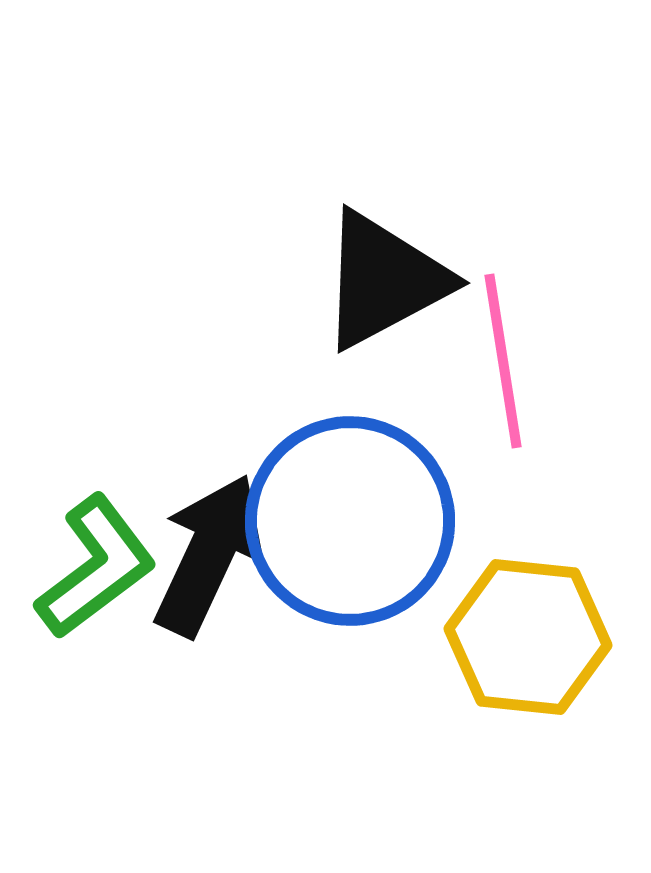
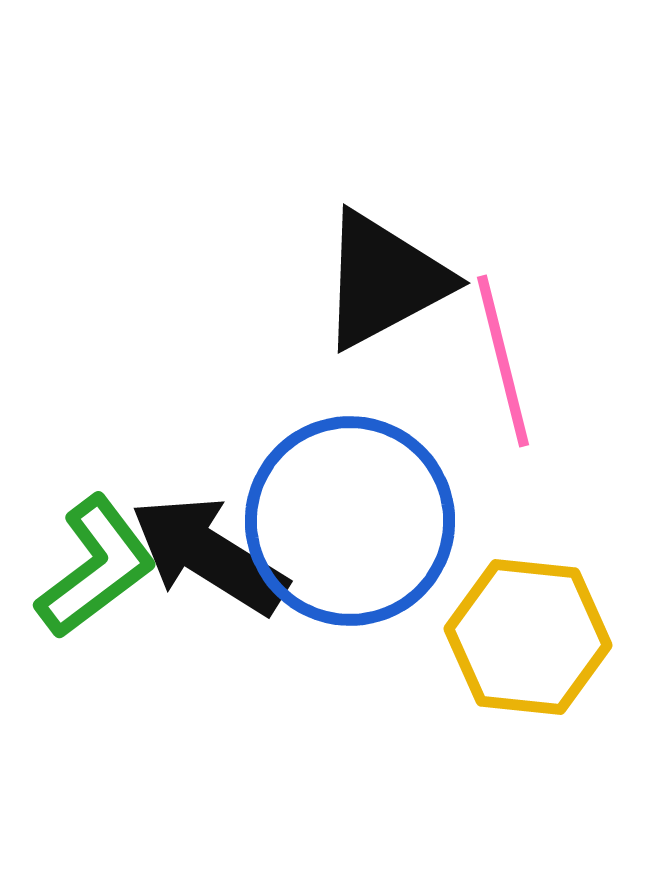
pink line: rotated 5 degrees counterclockwise
black arrow: rotated 83 degrees counterclockwise
